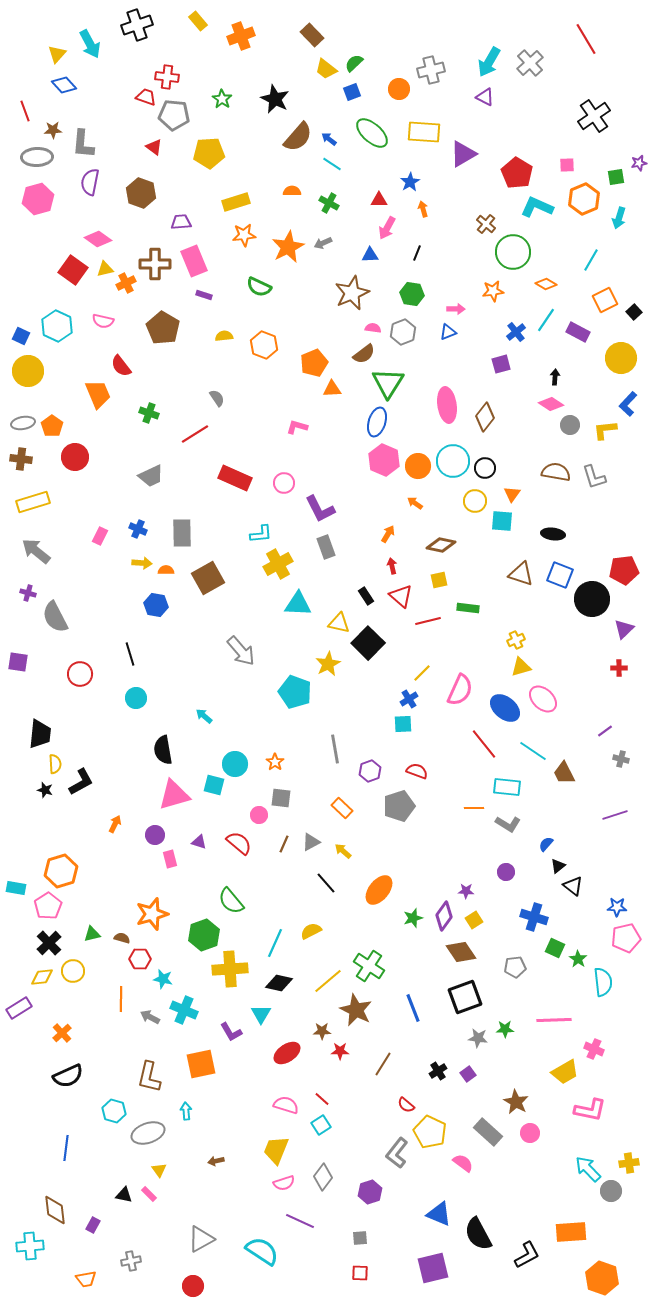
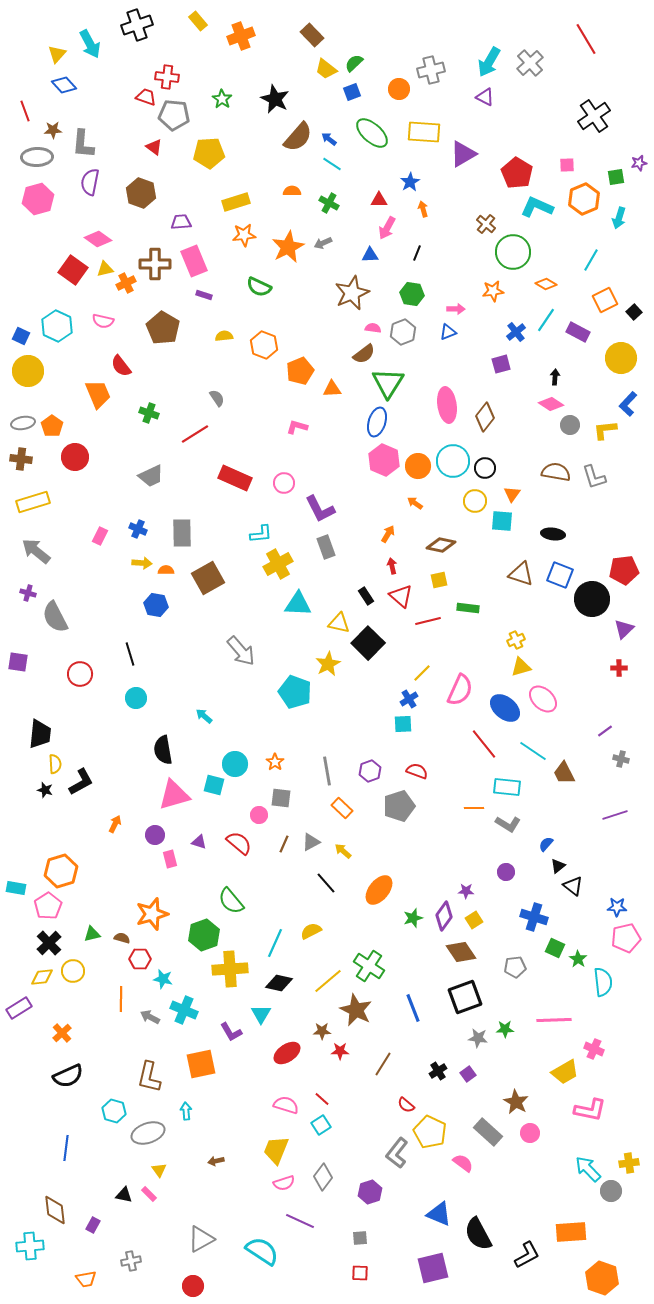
orange pentagon at (314, 363): moved 14 px left, 8 px down
gray line at (335, 749): moved 8 px left, 22 px down
